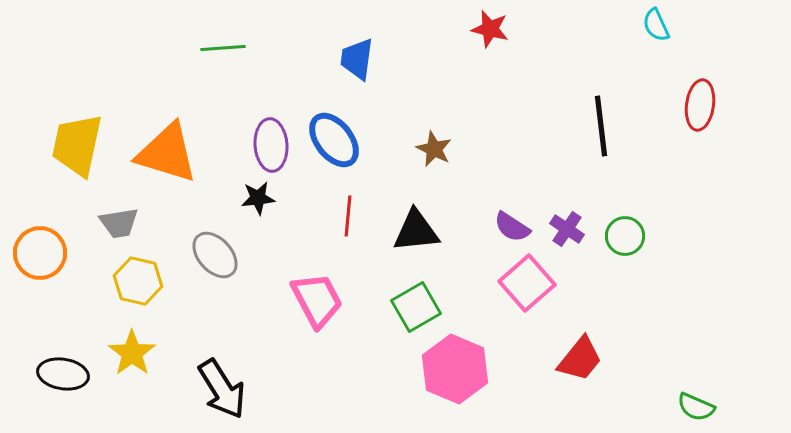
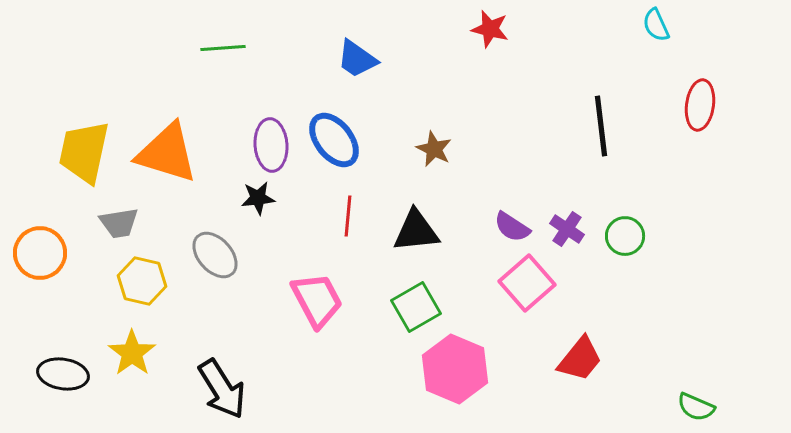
blue trapezoid: rotated 63 degrees counterclockwise
yellow trapezoid: moved 7 px right, 7 px down
yellow hexagon: moved 4 px right
